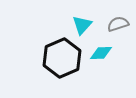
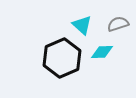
cyan triangle: rotated 30 degrees counterclockwise
cyan diamond: moved 1 px right, 1 px up
